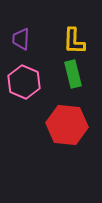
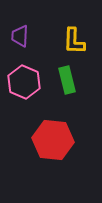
purple trapezoid: moved 1 px left, 3 px up
green rectangle: moved 6 px left, 6 px down
red hexagon: moved 14 px left, 15 px down
